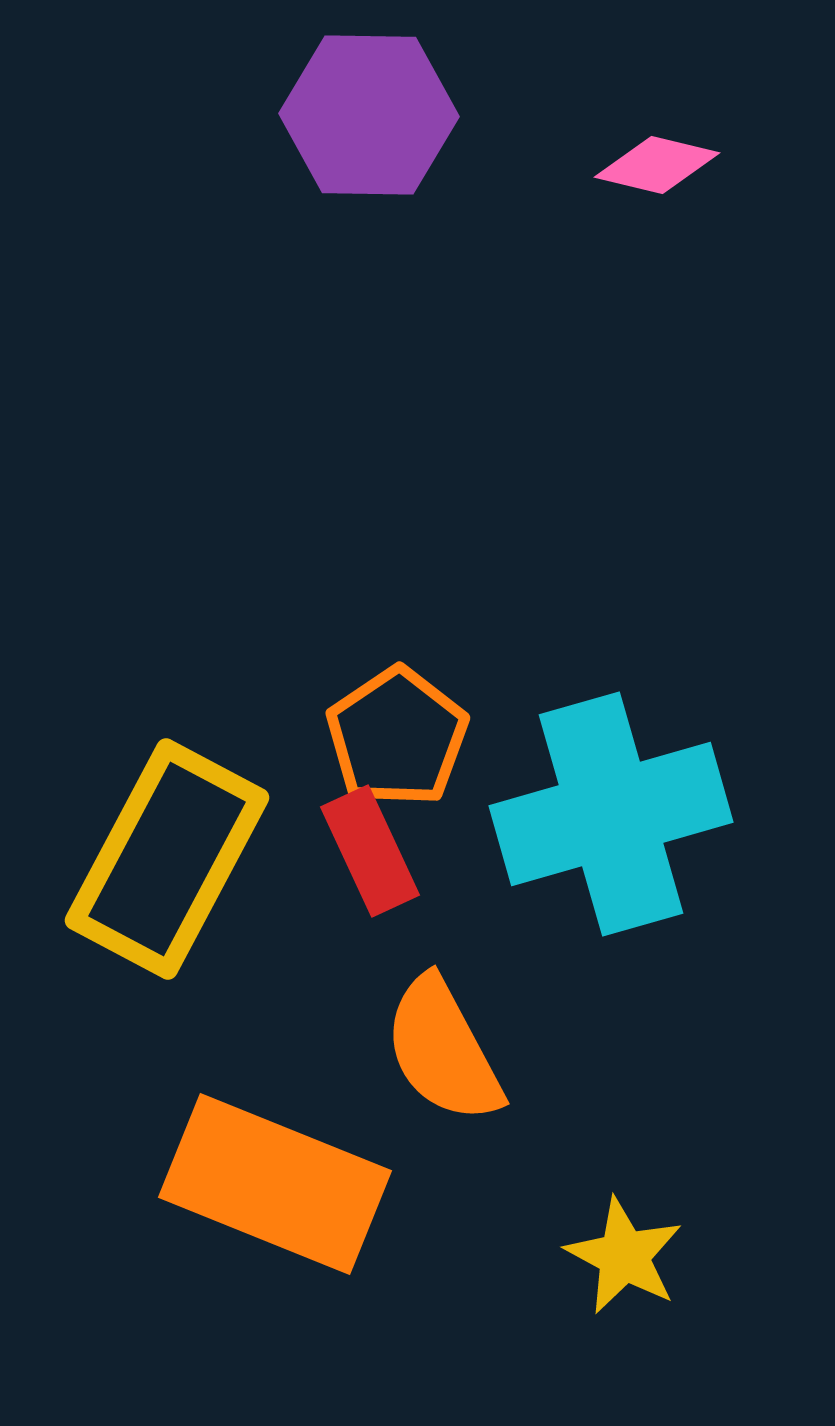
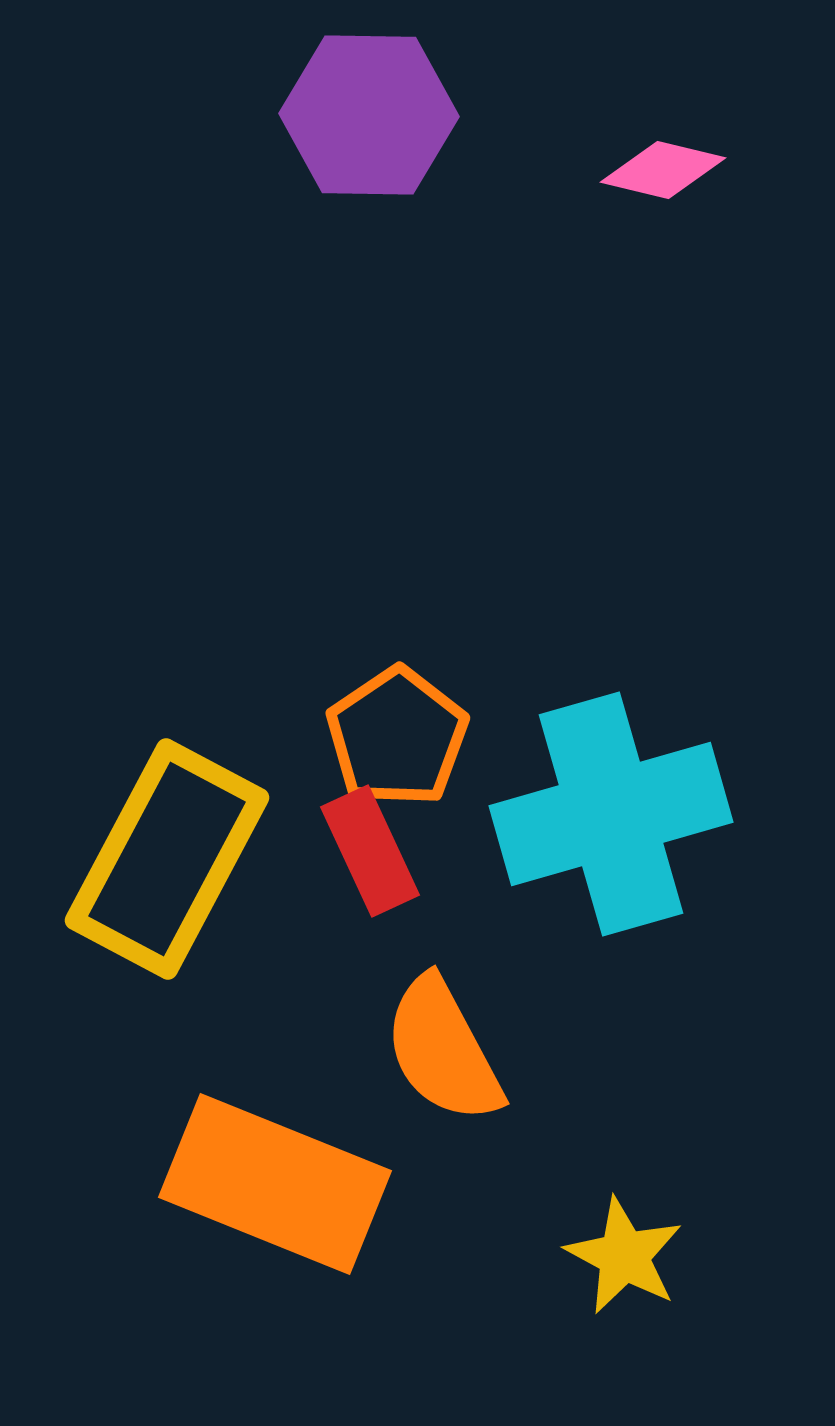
pink diamond: moved 6 px right, 5 px down
